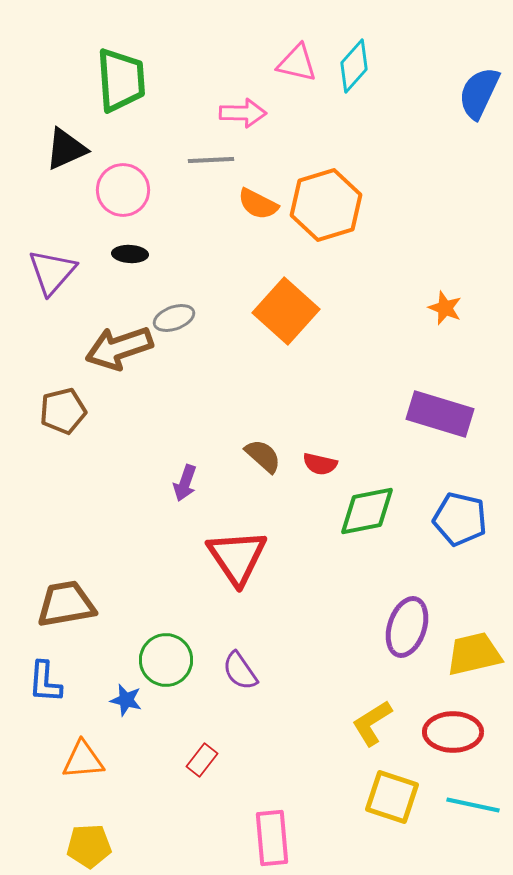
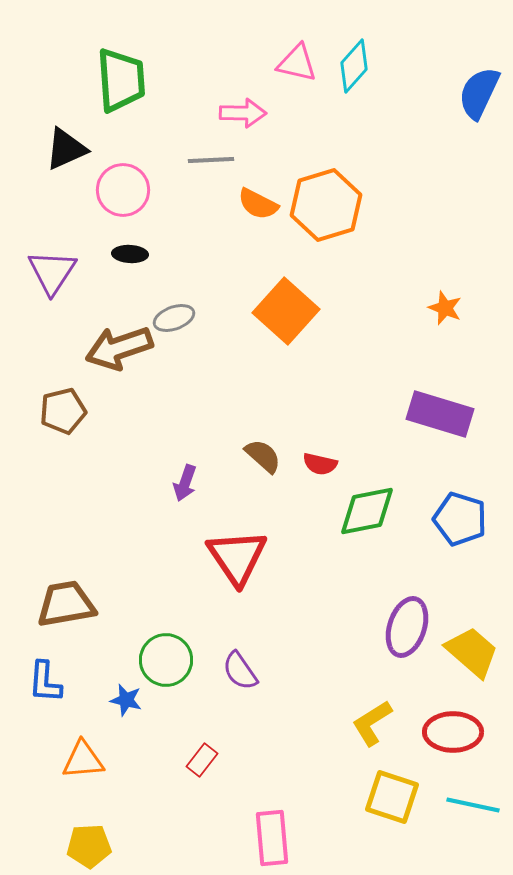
purple triangle: rotated 8 degrees counterclockwise
blue pentagon: rotated 4 degrees clockwise
yellow trapezoid: moved 2 px left, 2 px up; rotated 54 degrees clockwise
